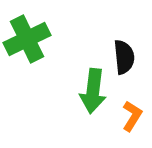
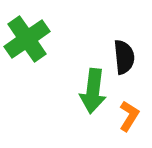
green cross: rotated 9 degrees counterclockwise
orange L-shape: moved 3 px left
